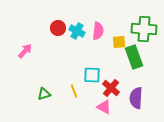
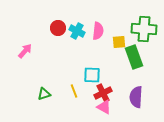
red cross: moved 8 px left, 5 px down; rotated 24 degrees clockwise
purple semicircle: moved 1 px up
